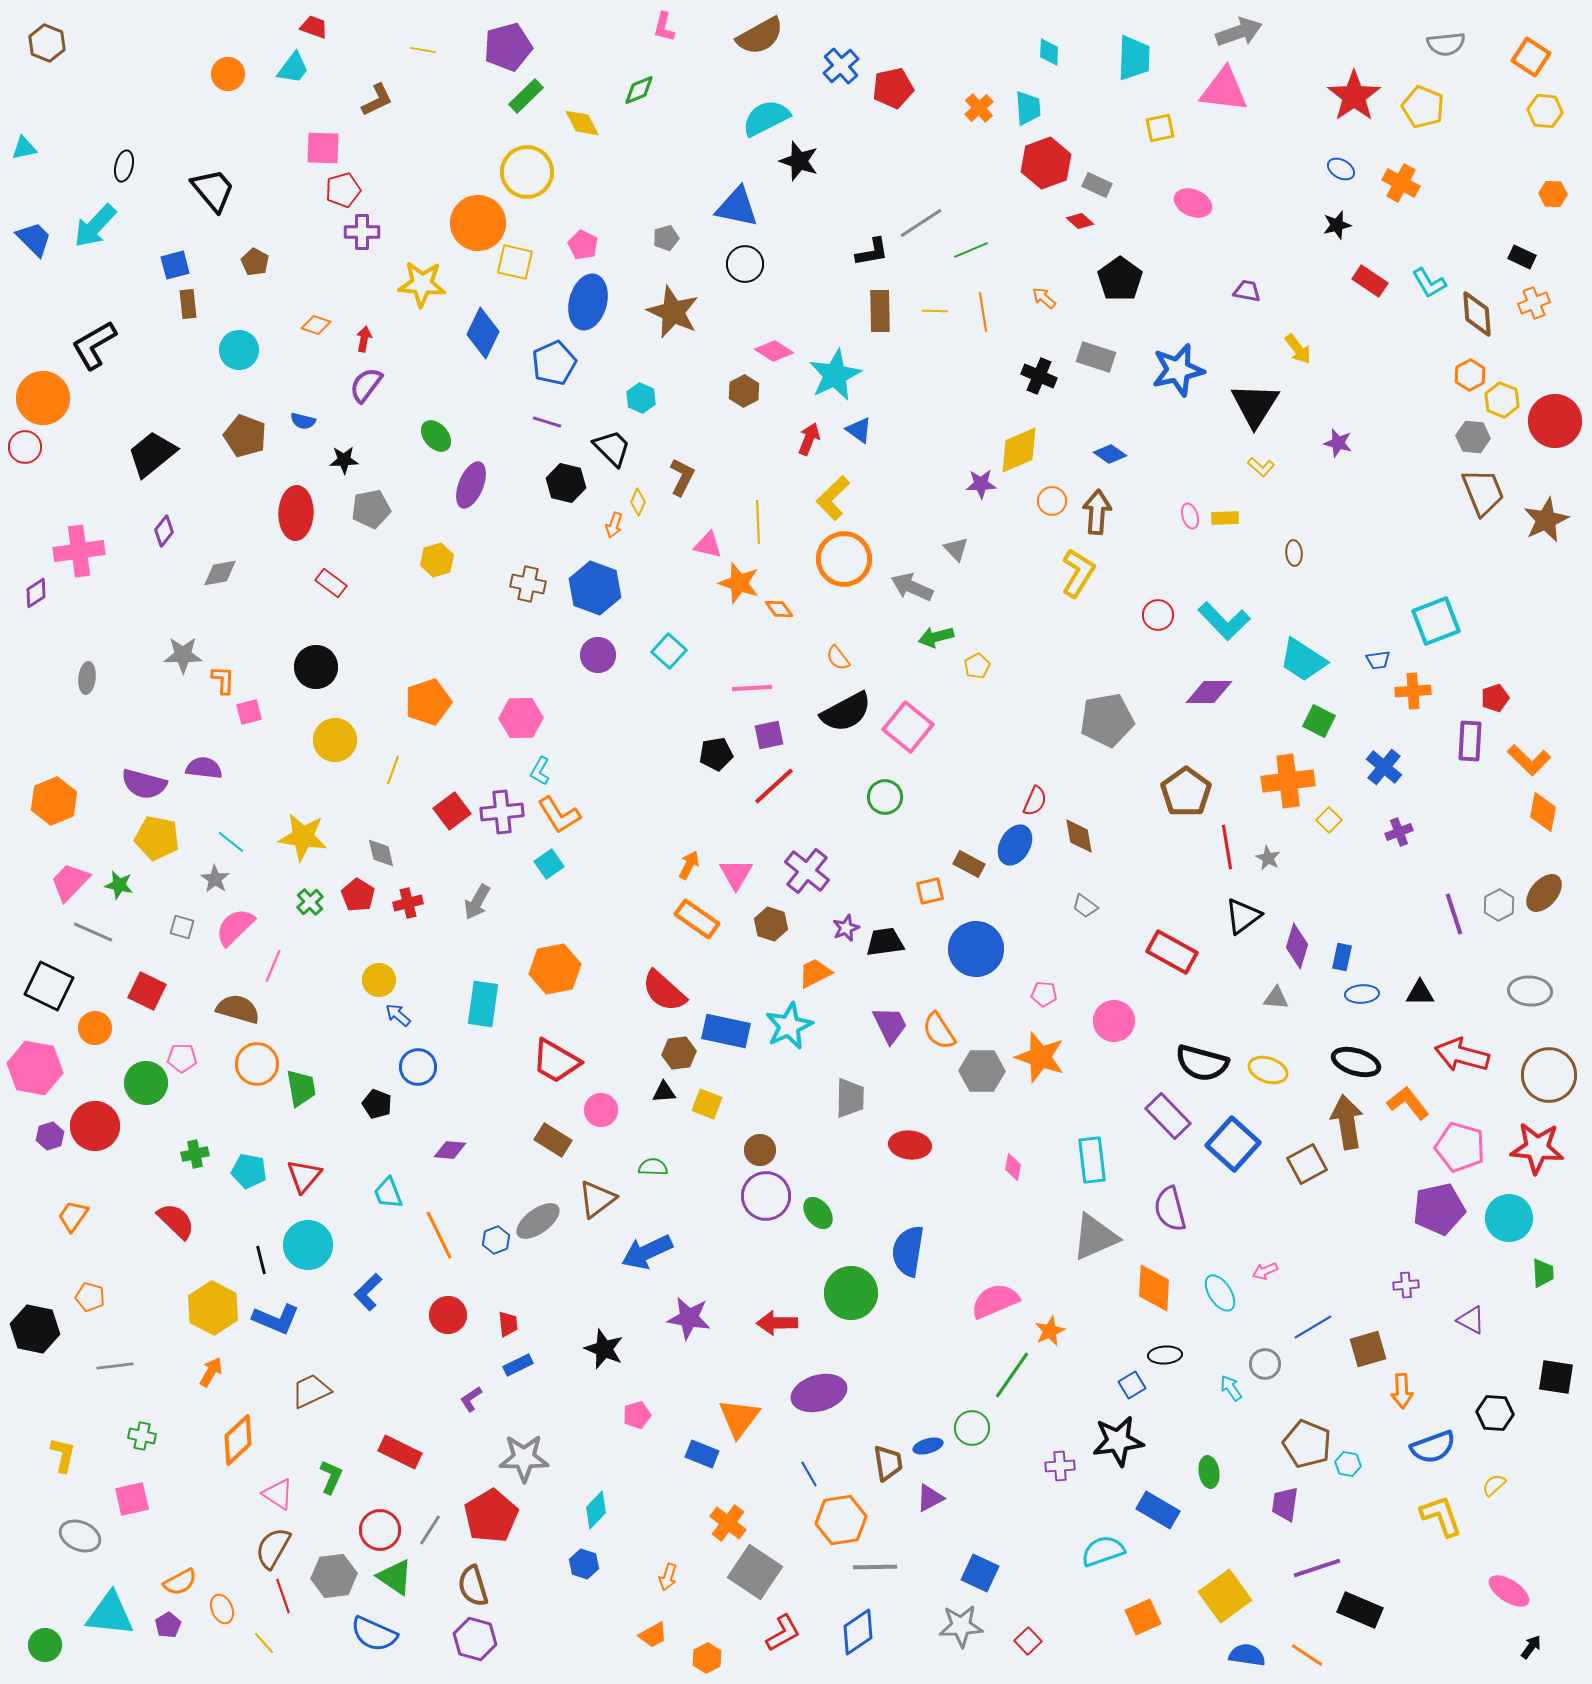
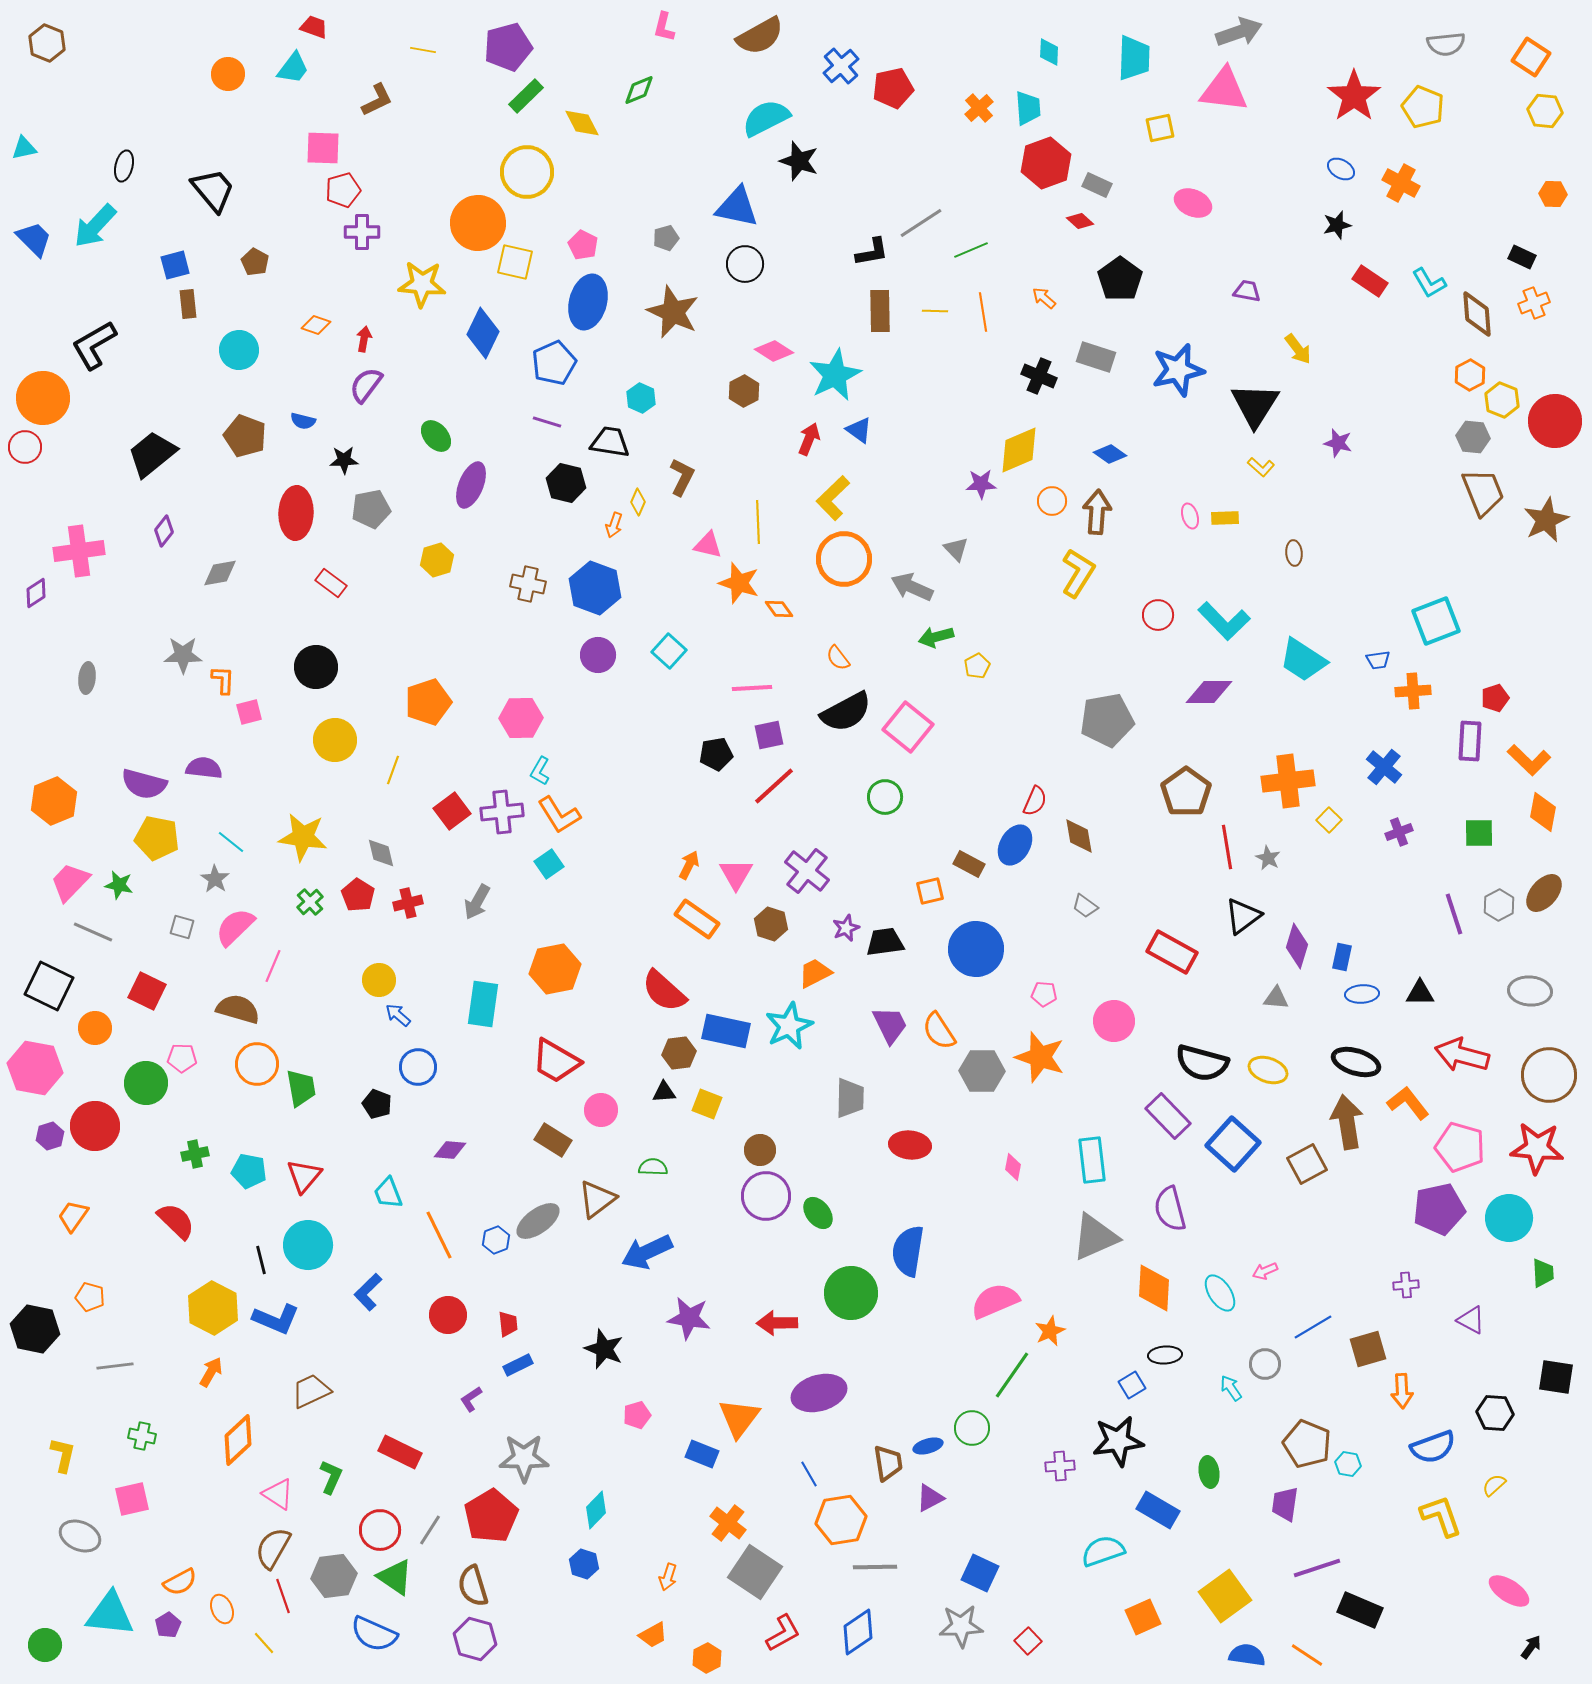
black trapezoid at (612, 448): moved 2 px left, 6 px up; rotated 36 degrees counterclockwise
green square at (1319, 721): moved 160 px right, 112 px down; rotated 28 degrees counterclockwise
